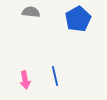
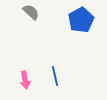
gray semicircle: rotated 36 degrees clockwise
blue pentagon: moved 3 px right, 1 px down
